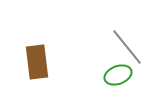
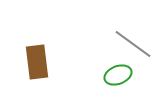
gray line: moved 6 px right, 3 px up; rotated 15 degrees counterclockwise
